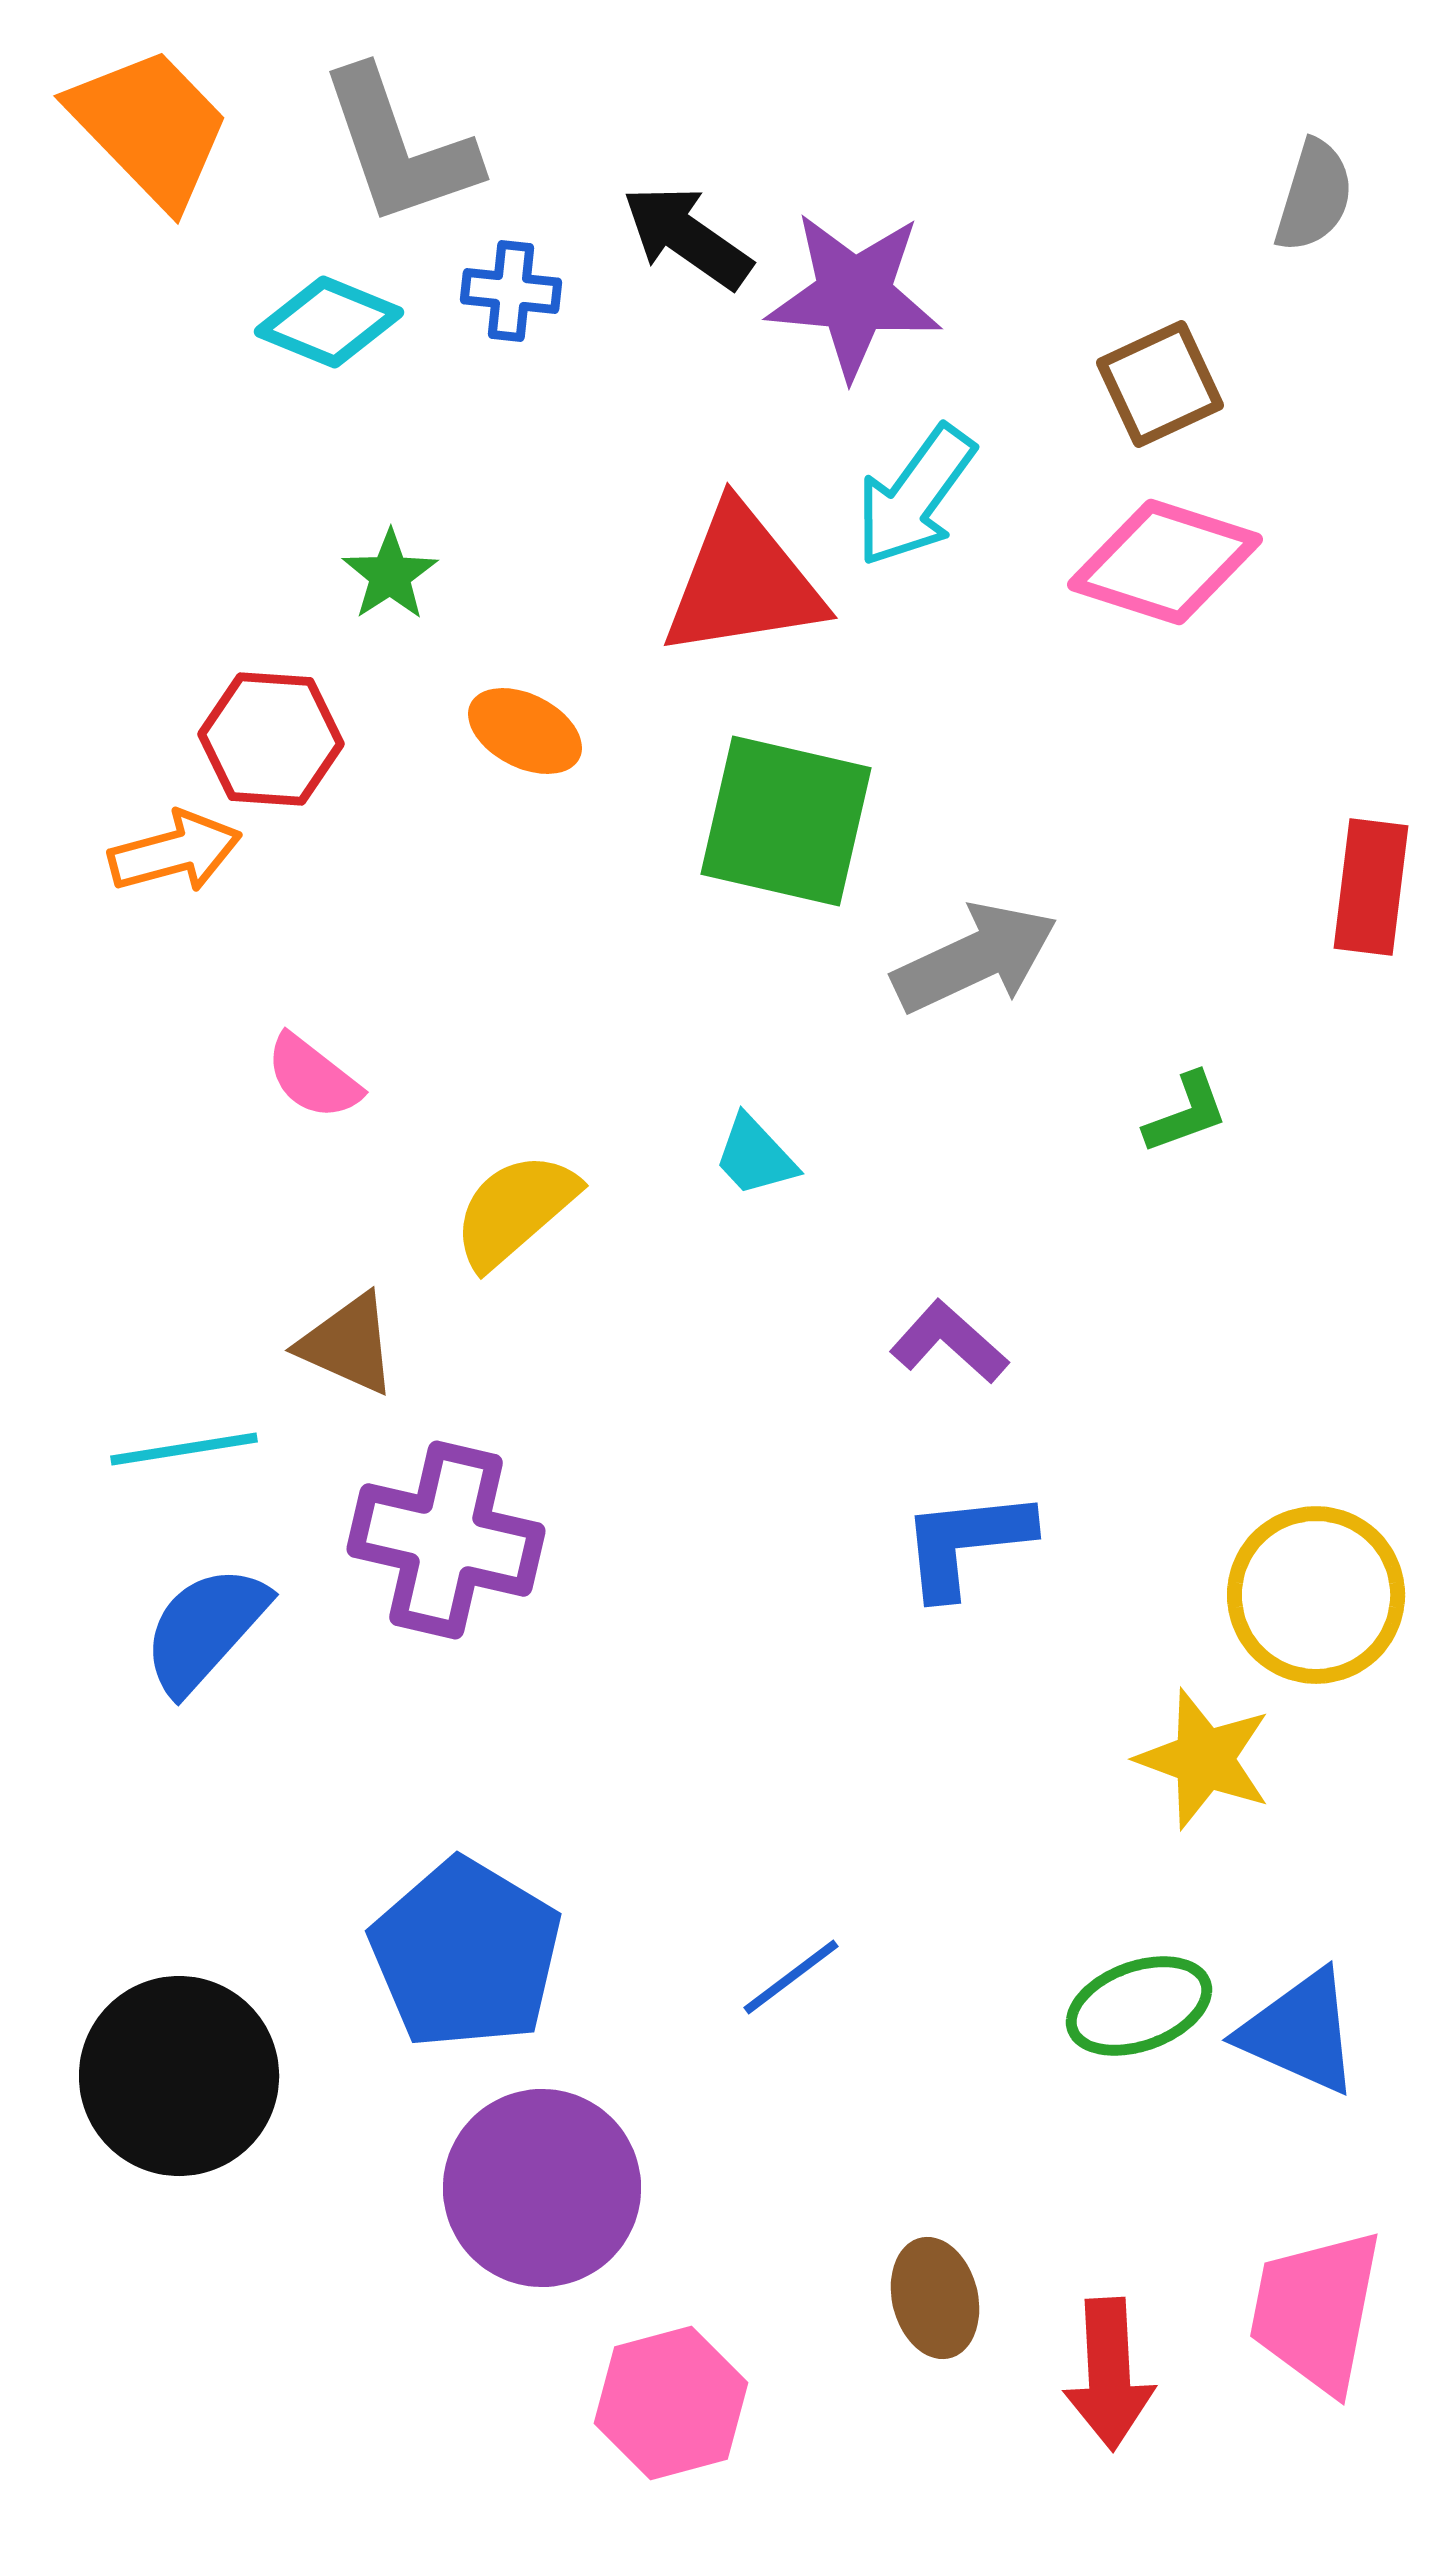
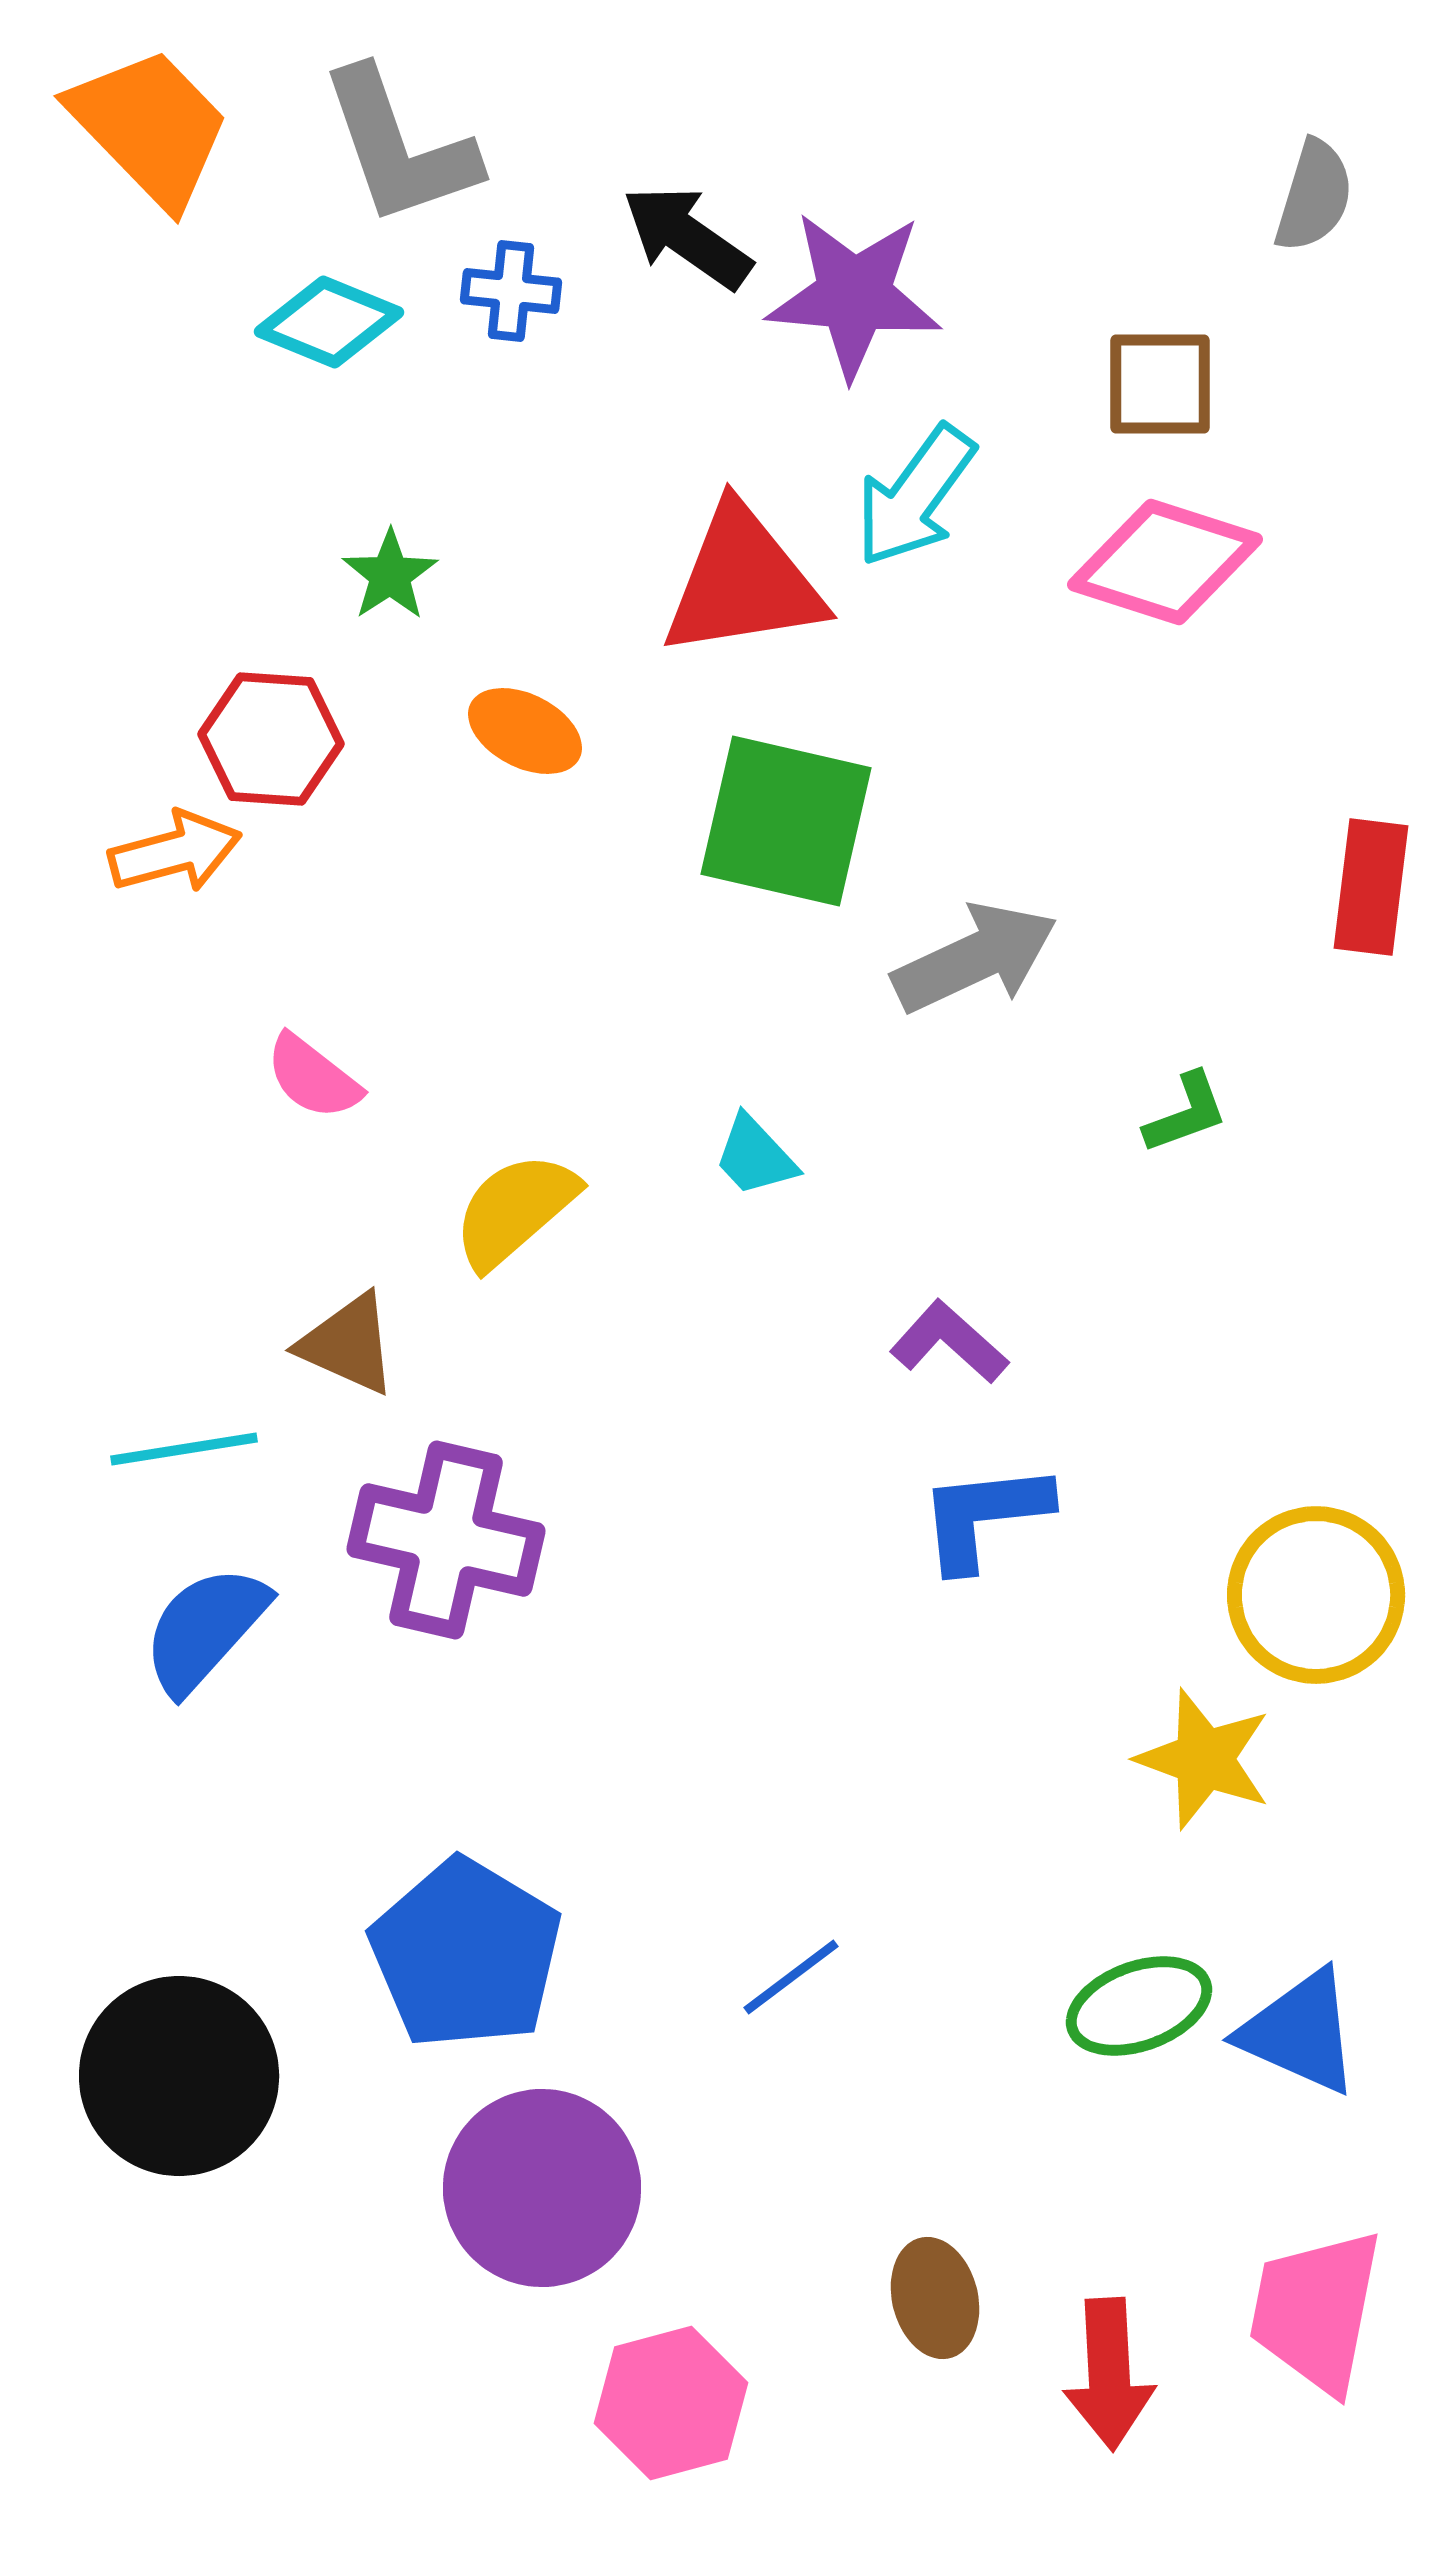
brown square: rotated 25 degrees clockwise
blue L-shape: moved 18 px right, 27 px up
